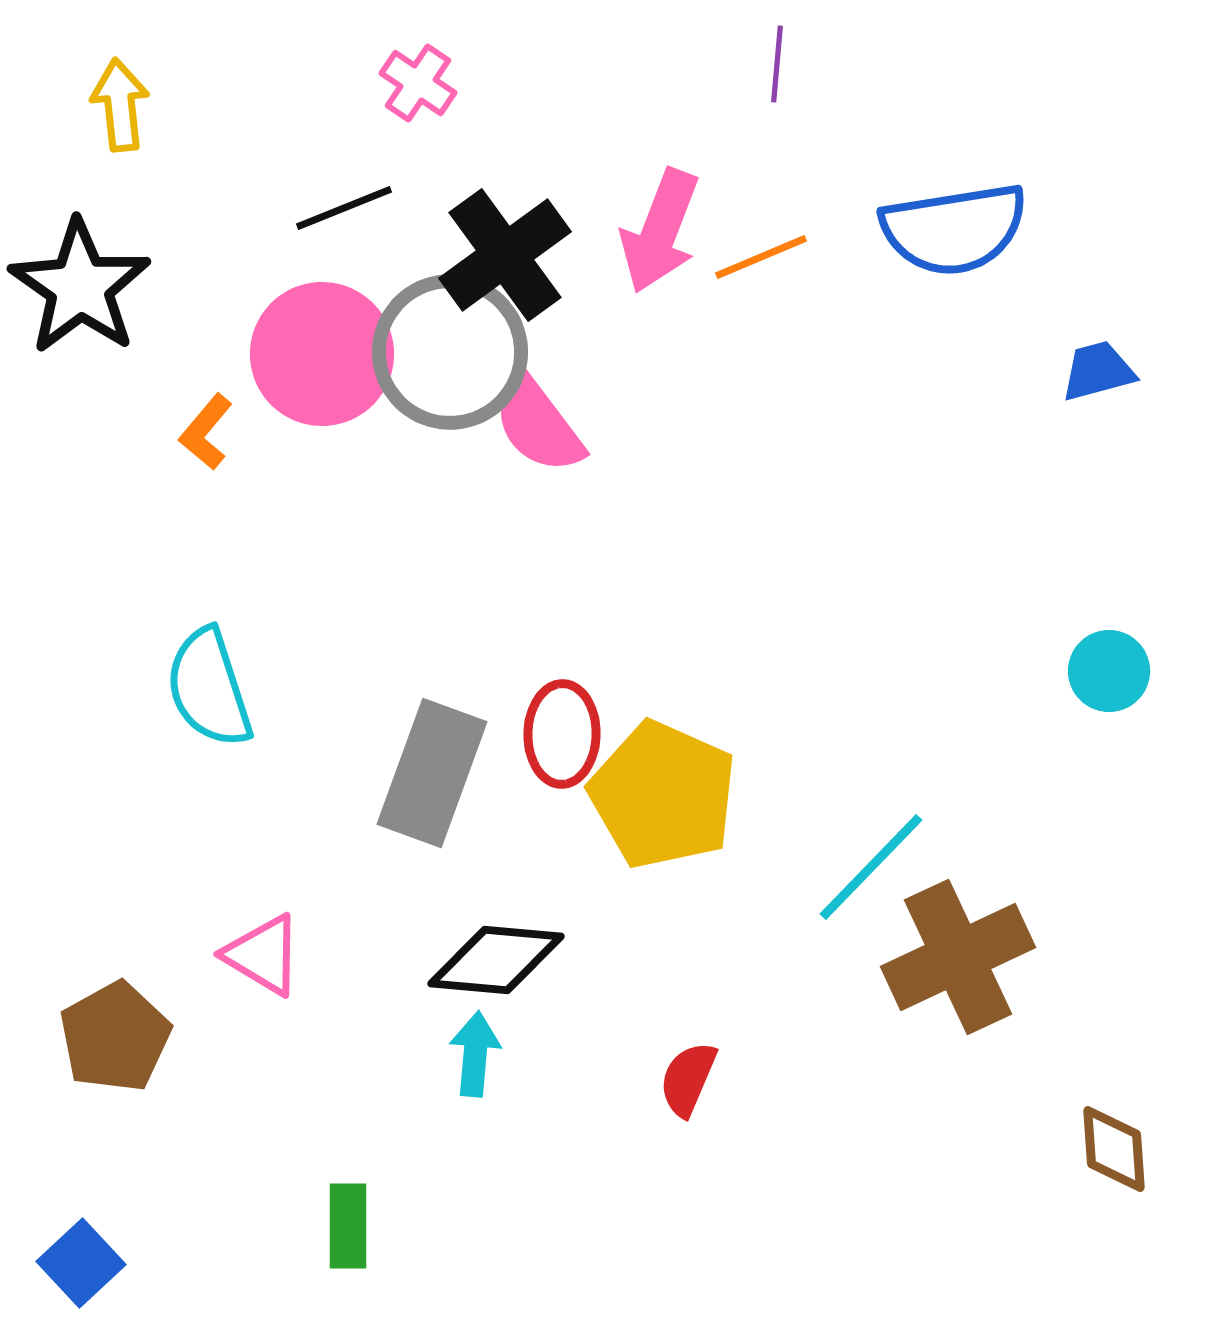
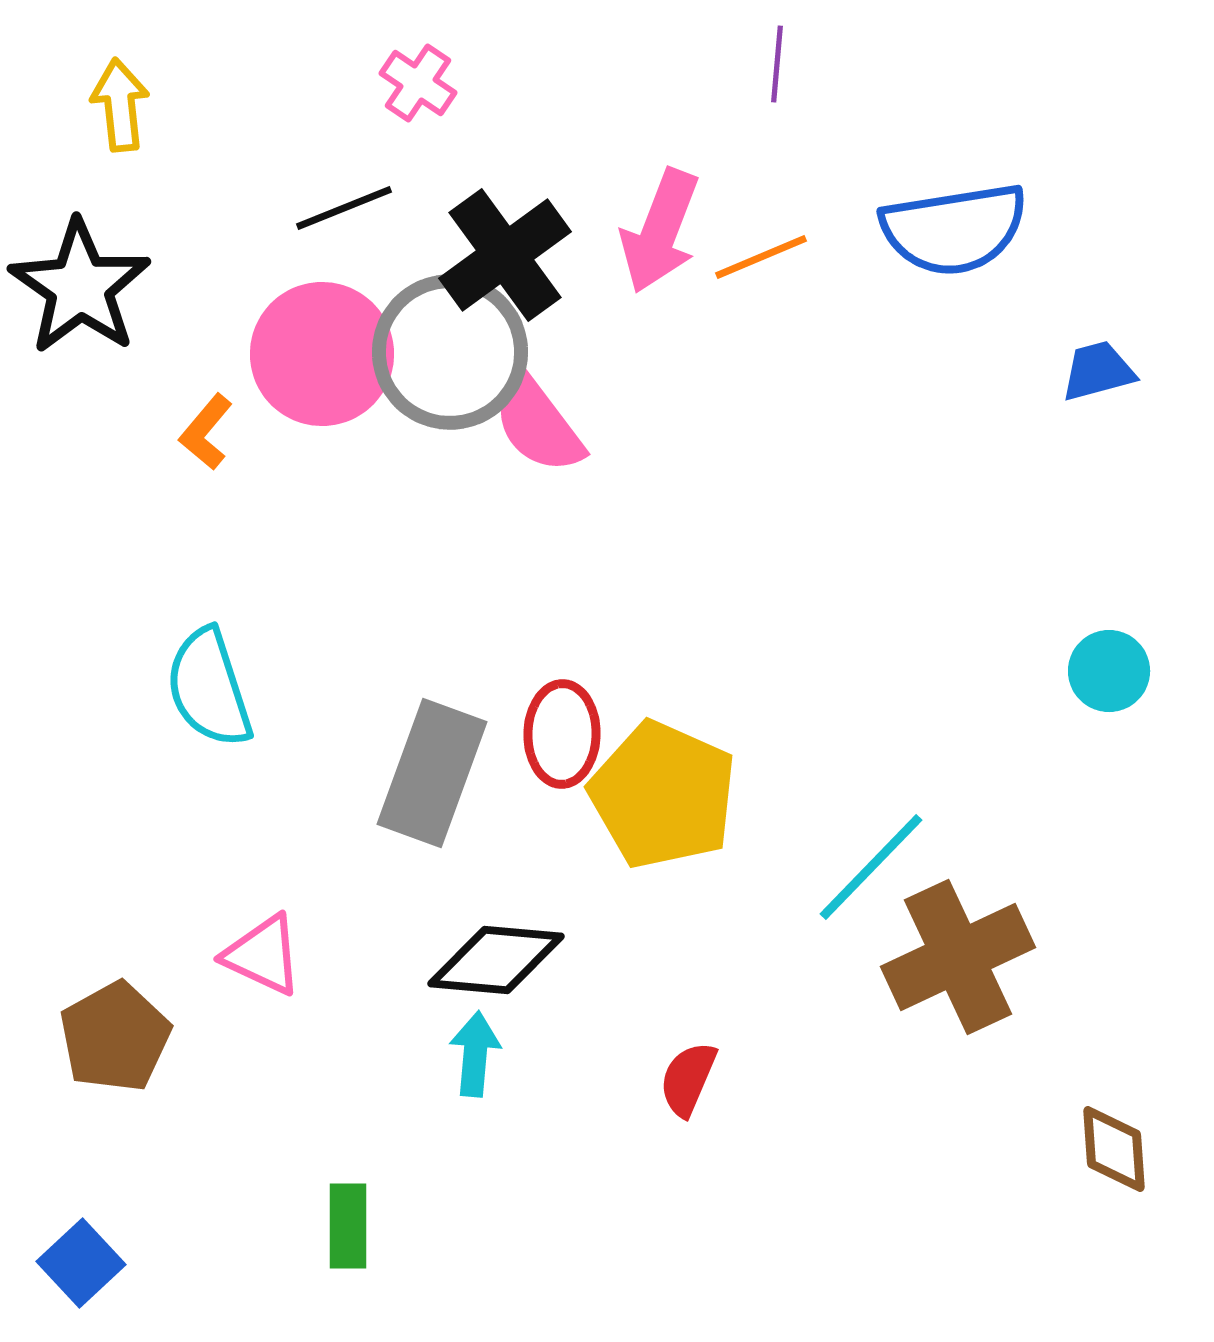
pink triangle: rotated 6 degrees counterclockwise
